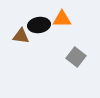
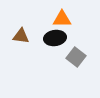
black ellipse: moved 16 px right, 13 px down
